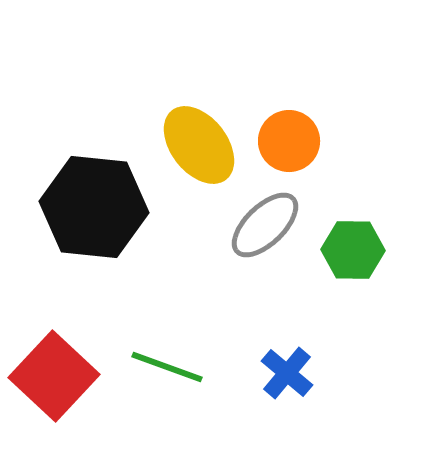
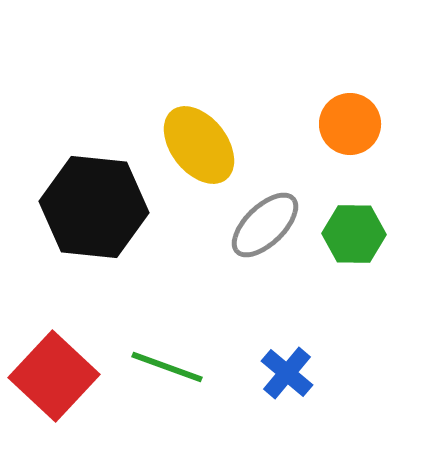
orange circle: moved 61 px right, 17 px up
green hexagon: moved 1 px right, 16 px up
